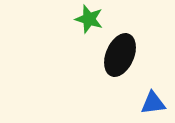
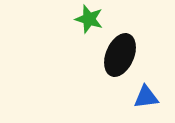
blue triangle: moved 7 px left, 6 px up
